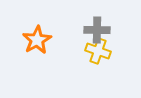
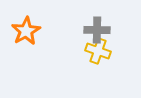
orange star: moved 11 px left, 9 px up
